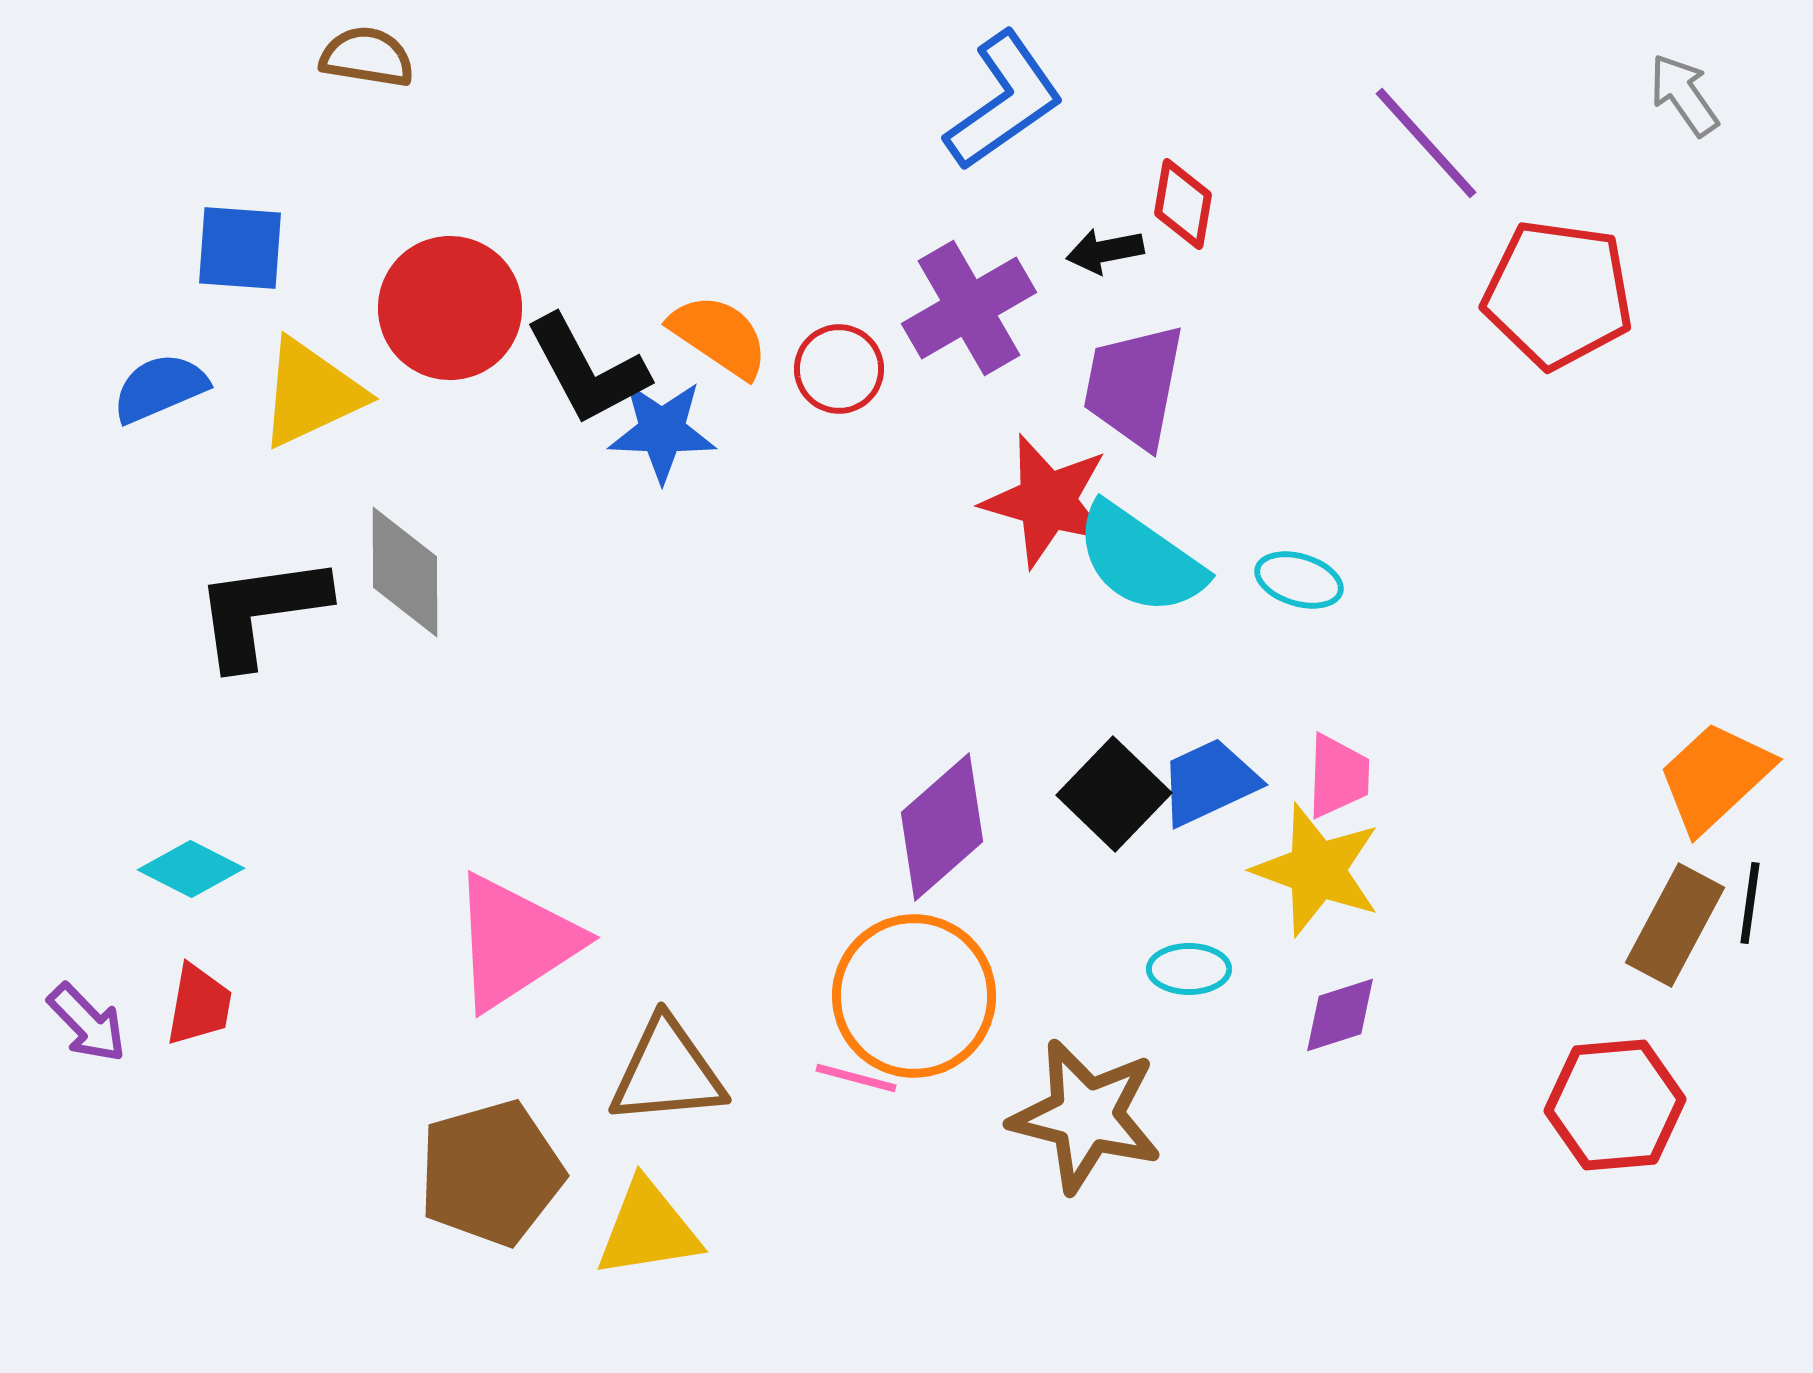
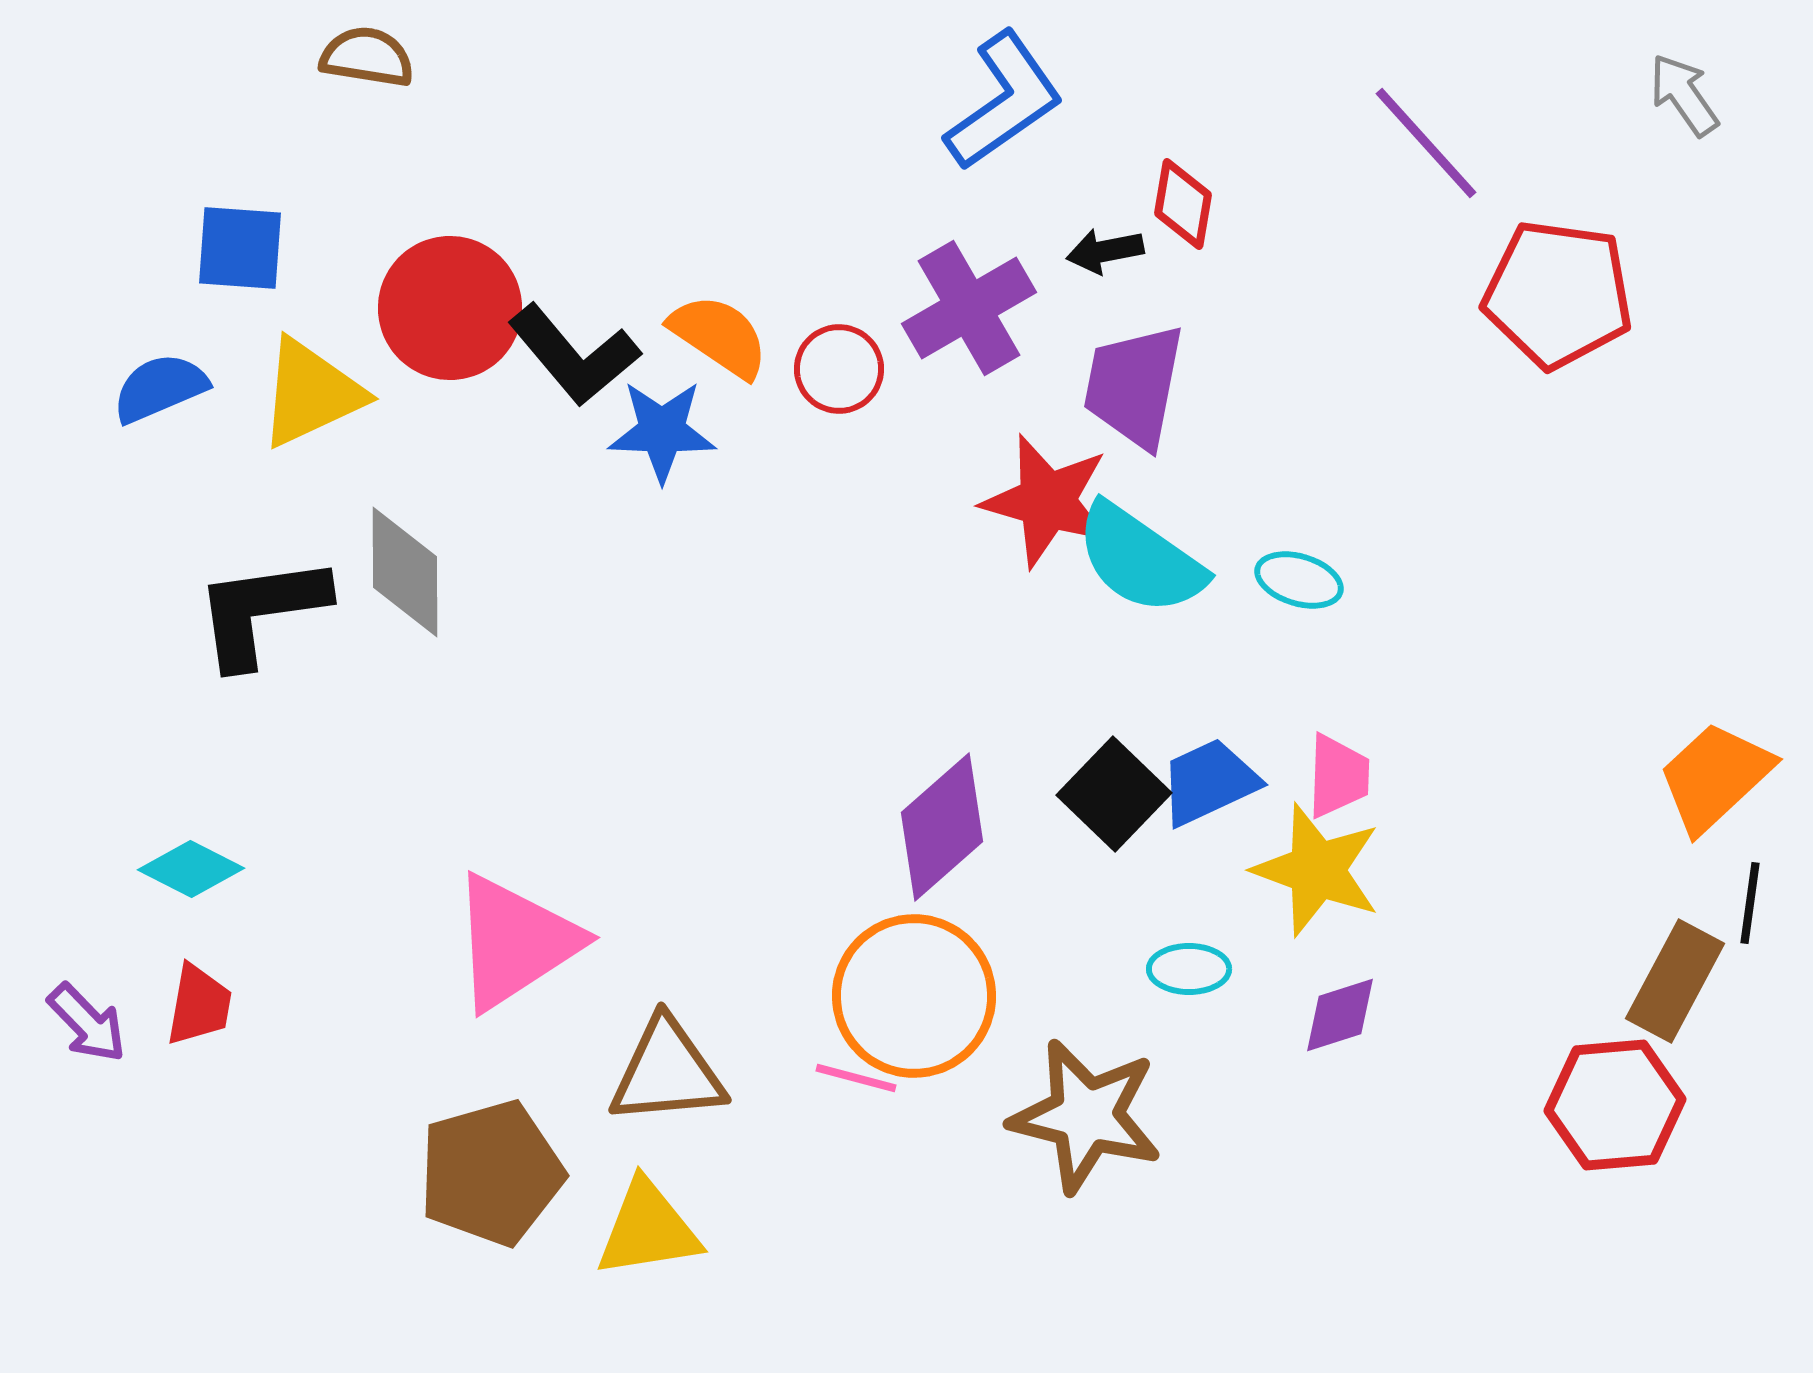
black L-shape at (587, 370): moved 13 px left, 15 px up; rotated 12 degrees counterclockwise
brown rectangle at (1675, 925): moved 56 px down
